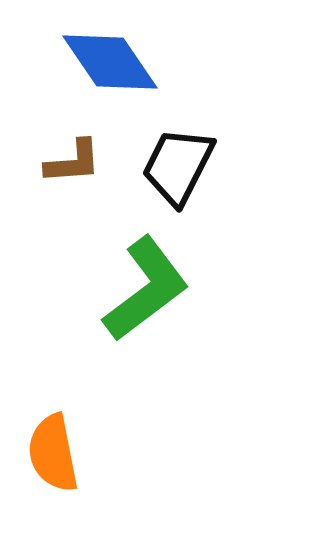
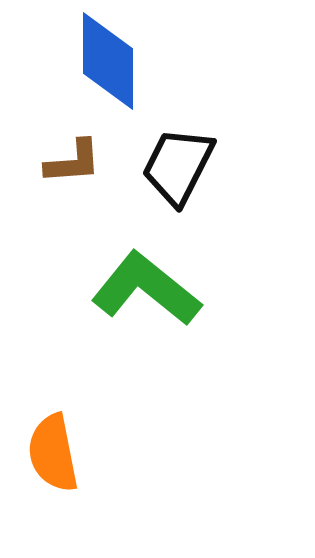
blue diamond: moved 2 px left, 1 px up; rotated 34 degrees clockwise
green L-shape: rotated 104 degrees counterclockwise
